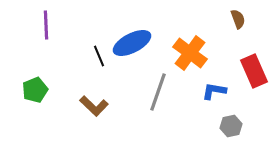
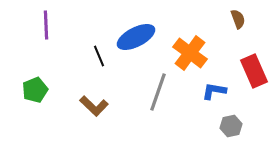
blue ellipse: moved 4 px right, 6 px up
